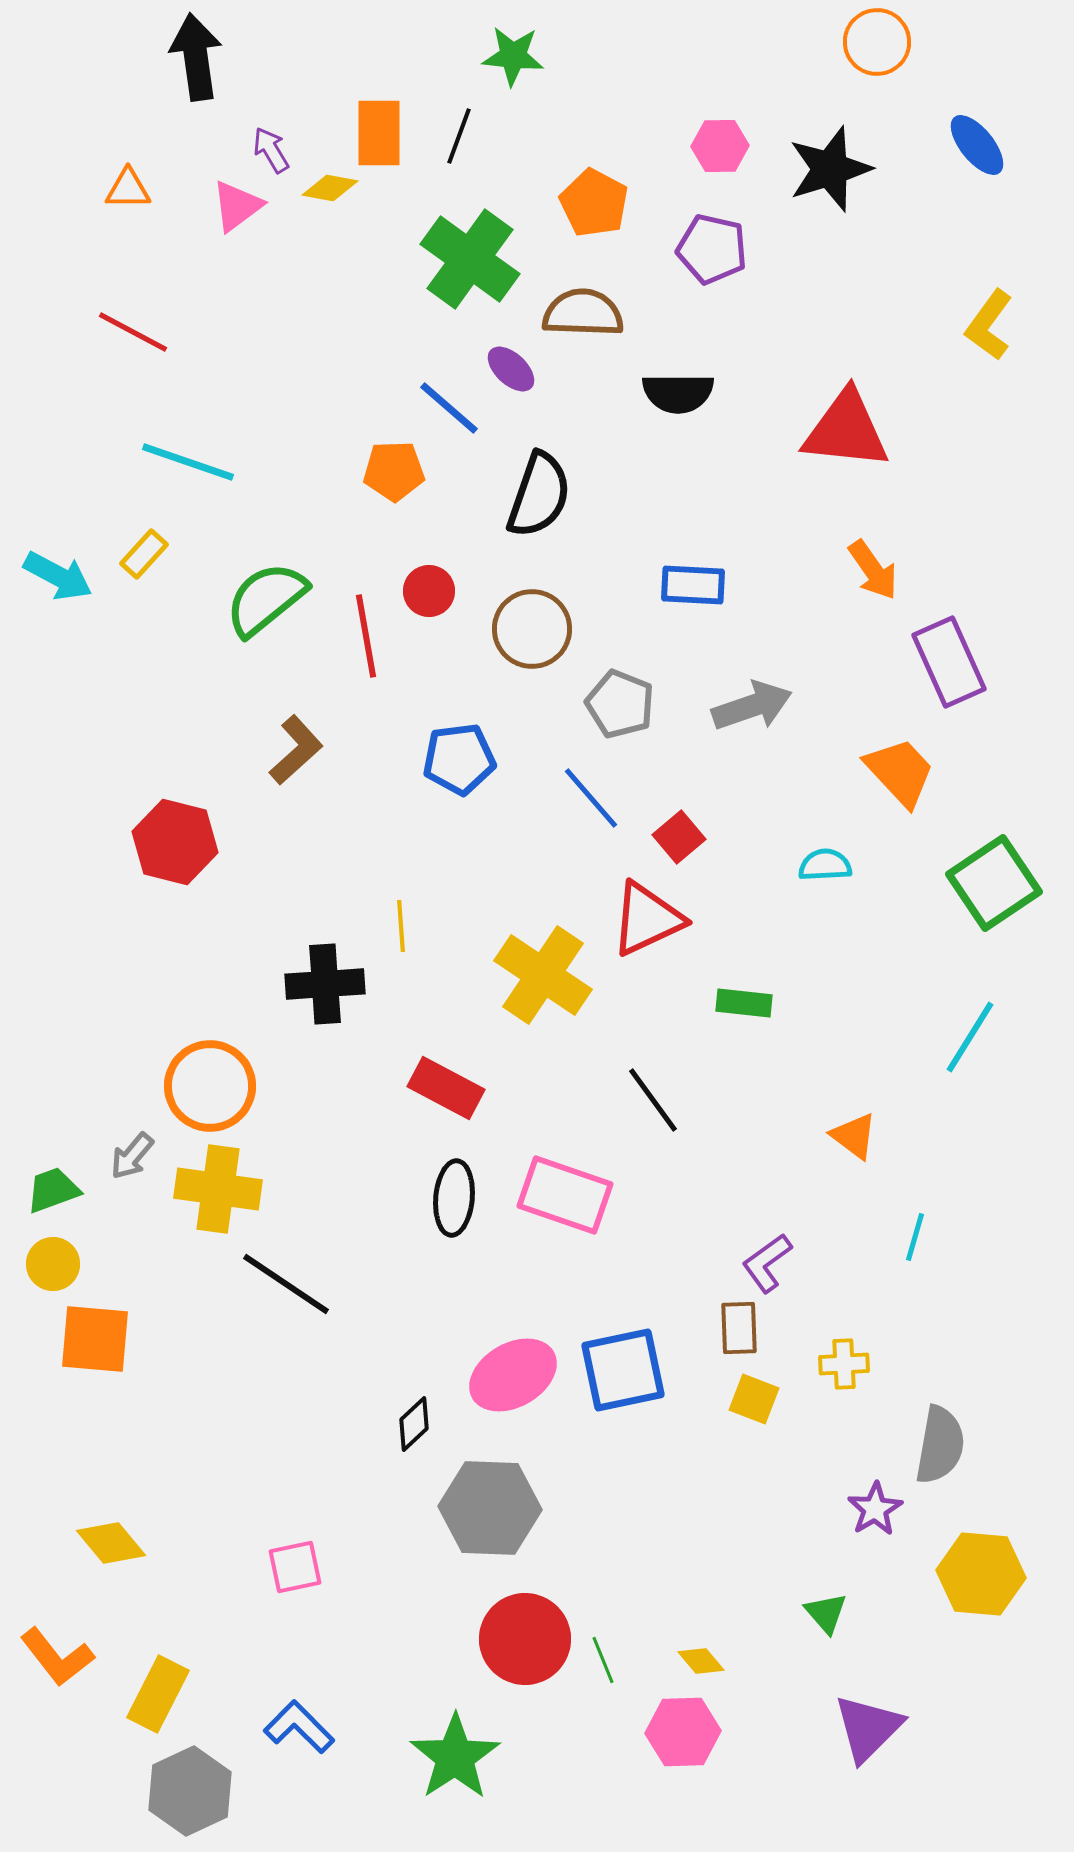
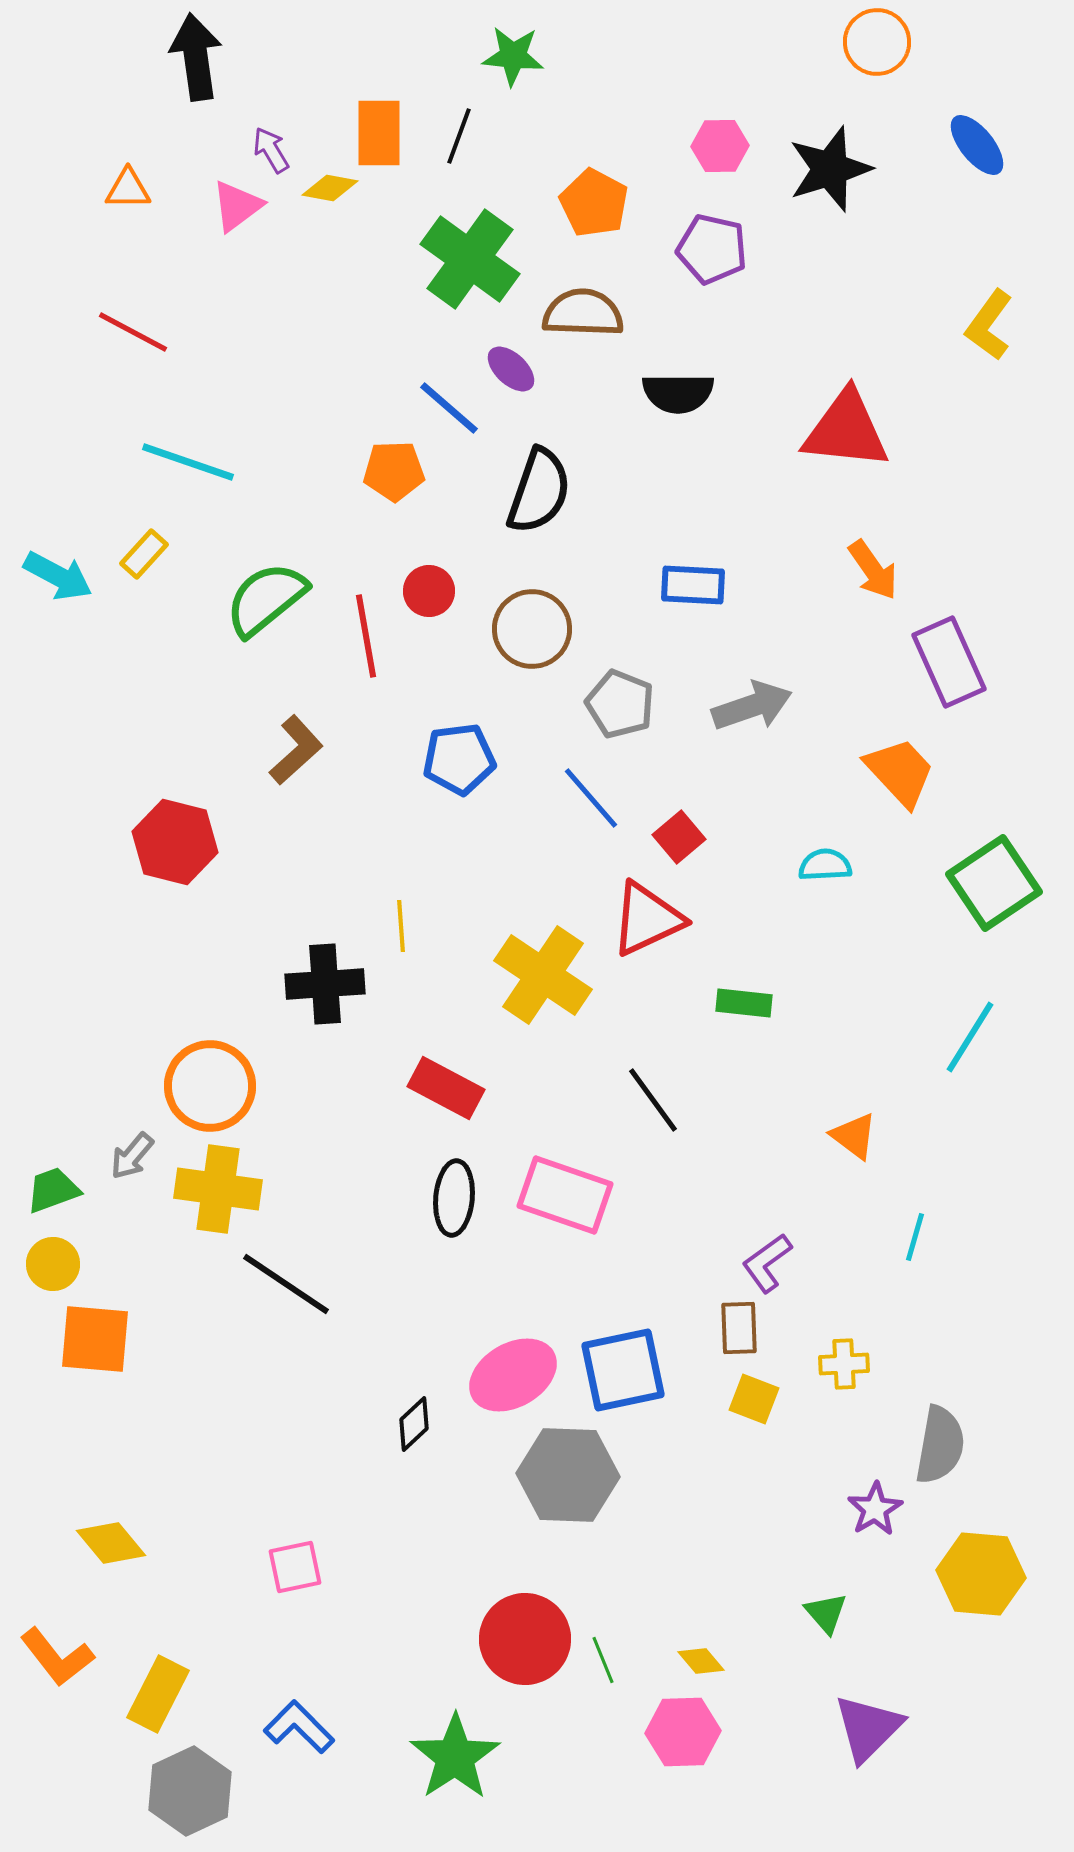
black semicircle at (539, 495): moved 4 px up
gray hexagon at (490, 1508): moved 78 px right, 33 px up
